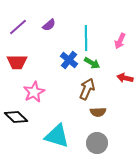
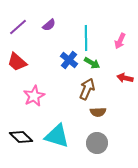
red trapezoid: rotated 40 degrees clockwise
pink star: moved 4 px down
black diamond: moved 5 px right, 20 px down
